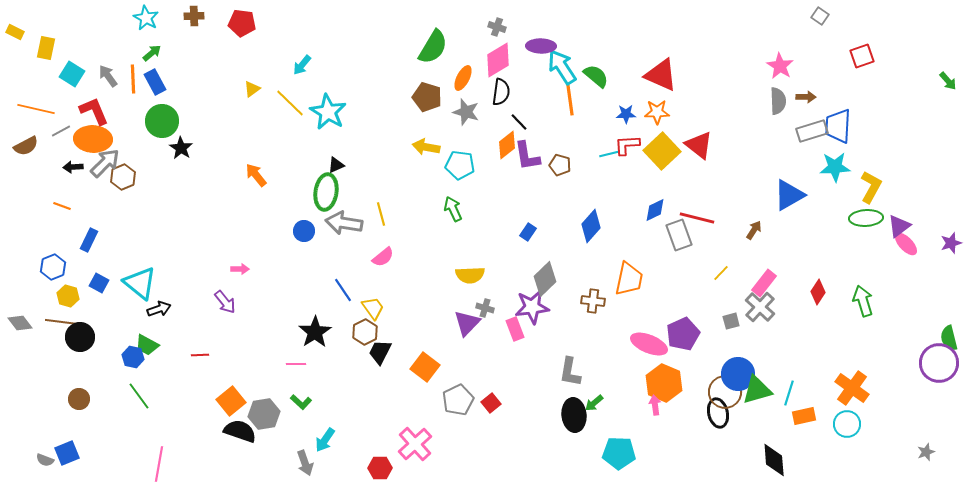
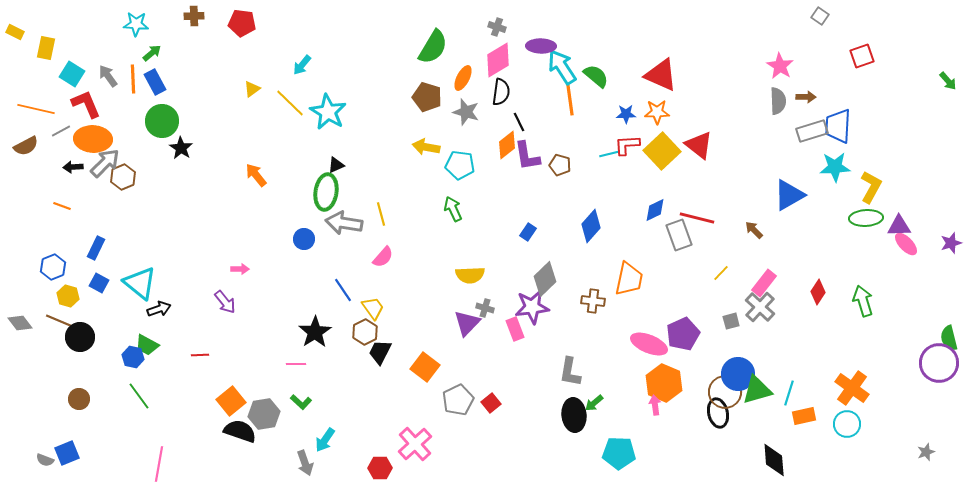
cyan star at (146, 18): moved 10 px left, 6 px down; rotated 25 degrees counterclockwise
red L-shape at (94, 111): moved 8 px left, 7 px up
black line at (519, 122): rotated 18 degrees clockwise
purple triangle at (899, 226): rotated 35 degrees clockwise
brown arrow at (754, 230): rotated 78 degrees counterclockwise
blue circle at (304, 231): moved 8 px down
blue rectangle at (89, 240): moved 7 px right, 8 px down
pink semicircle at (383, 257): rotated 10 degrees counterclockwise
brown line at (62, 322): rotated 16 degrees clockwise
